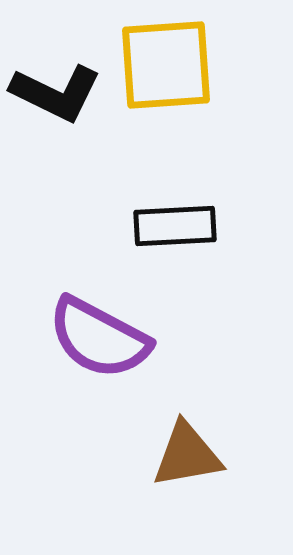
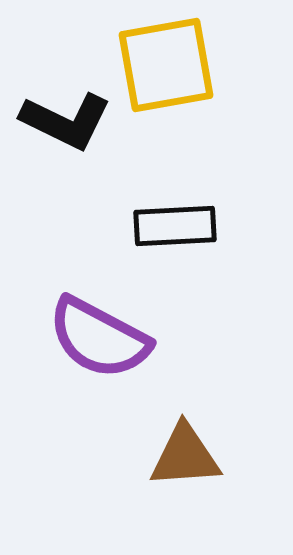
yellow square: rotated 6 degrees counterclockwise
black L-shape: moved 10 px right, 28 px down
brown triangle: moved 2 px left, 1 px down; rotated 6 degrees clockwise
